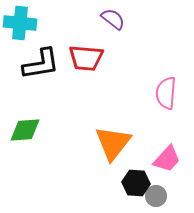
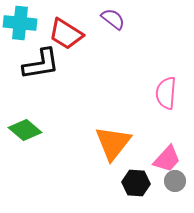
red trapezoid: moved 20 px left, 24 px up; rotated 27 degrees clockwise
green diamond: rotated 44 degrees clockwise
gray circle: moved 19 px right, 15 px up
